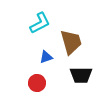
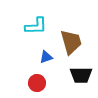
cyan L-shape: moved 4 px left, 3 px down; rotated 25 degrees clockwise
